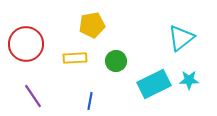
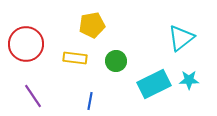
yellow rectangle: rotated 10 degrees clockwise
